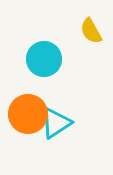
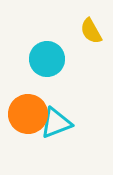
cyan circle: moved 3 px right
cyan triangle: rotated 12 degrees clockwise
